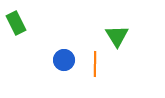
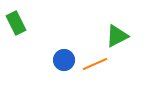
green triangle: rotated 35 degrees clockwise
orange line: rotated 65 degrees clockwise
